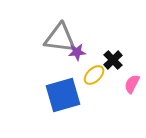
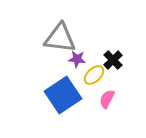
purple star: moved 7 px down; rotated 12 degrees clockwise
pink semicircle: moved 25 px left, 15 px down
blue square: rotated 18 degrees counterclockwise
